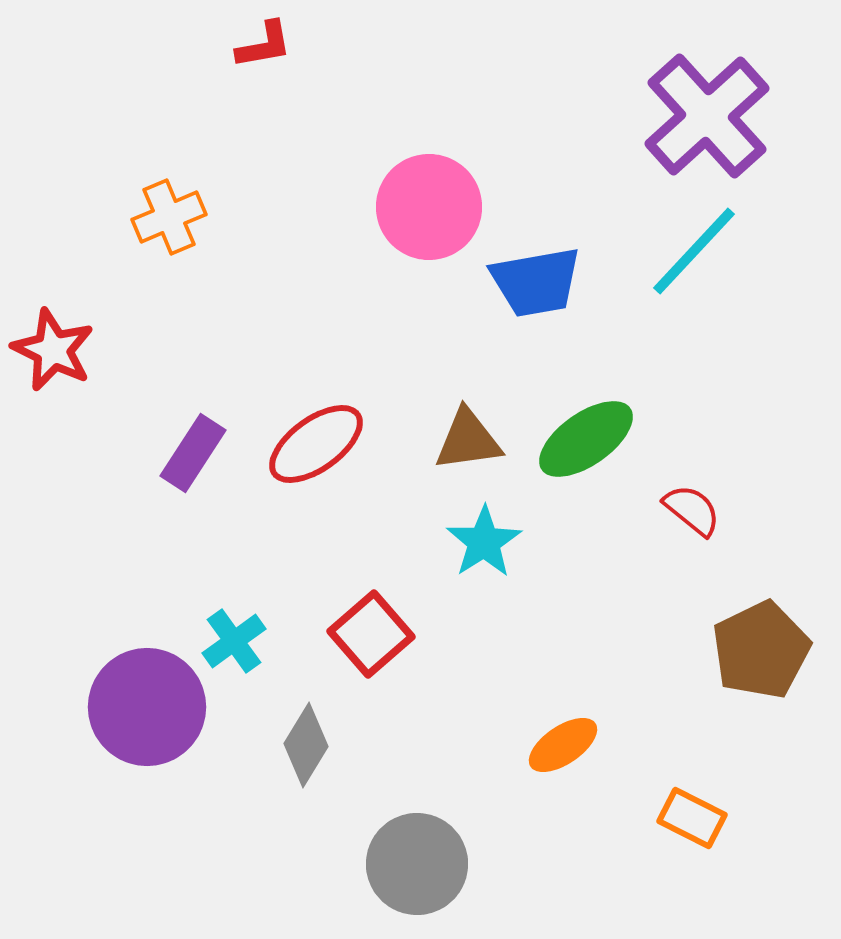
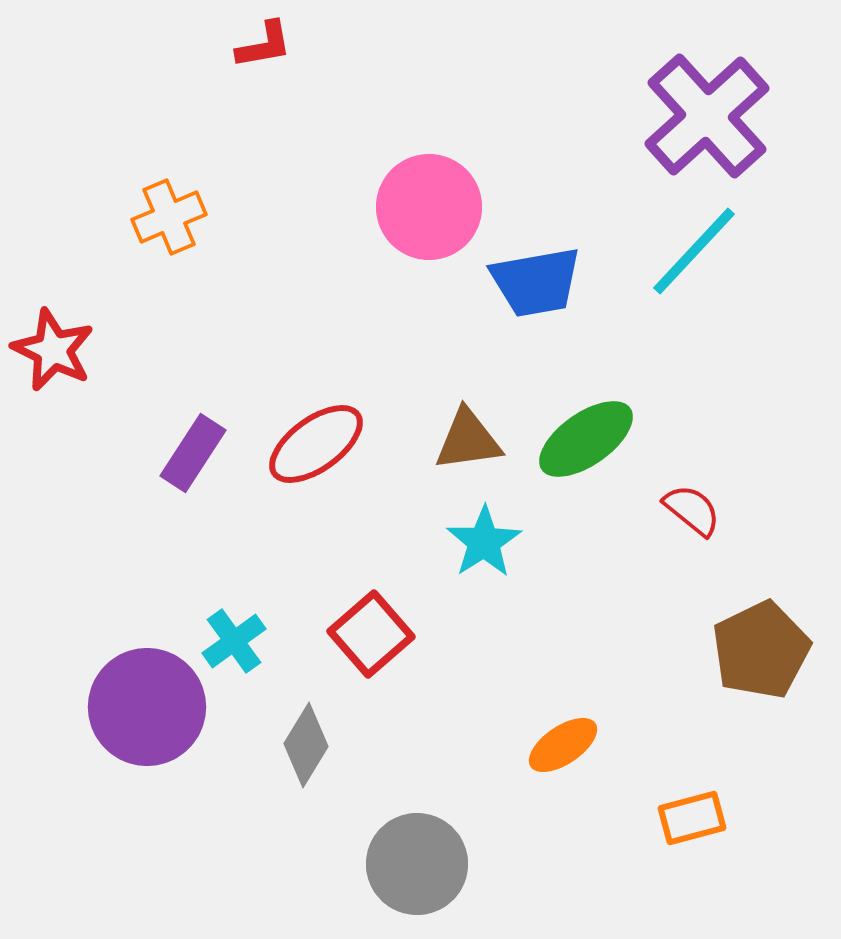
orange rectangle: rotated 42 degrees counterclockwise
